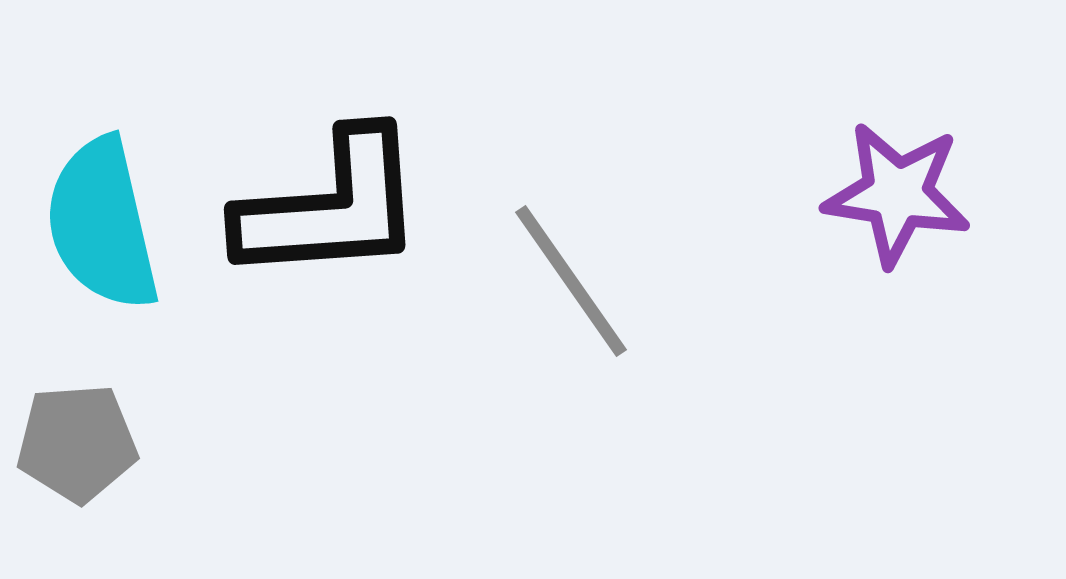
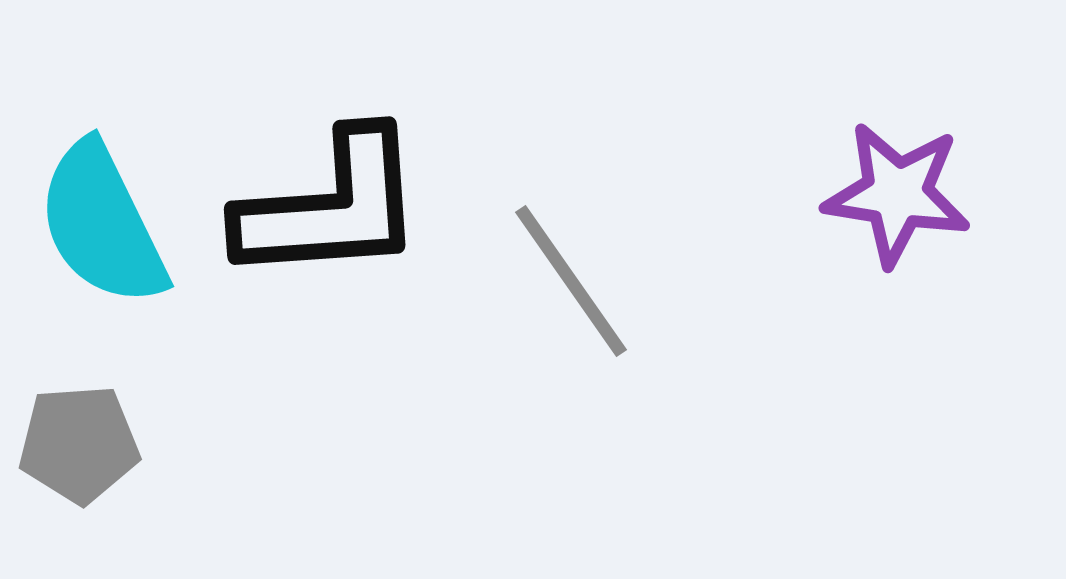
cyan semicircle: rotated 13 degrees counterclockwise
gray pentagon: moved 2 px right, 1 px down
